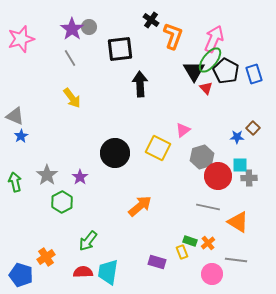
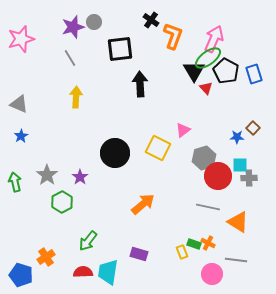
gray circle at (89, 27): moved 5 px right, 5 px up
purple star at (72, 29): moved 1 px right, 2 px up; rotated 20 degrees clockwise
green ellipse at (210, 60): moved 2 px left, 2 px up; rotated 16 degrees clockwise
yellow arrow at (72, 98): moved 4 px right, 1 px up; rotated 140 degrees counterclockwise
gray triangle at (15, 116): moved 4 px right, 12 px up
gray hexagon at (202, 157): moved 2 px right, 1 px down
orange arrow at (140, 206): moved 3 px right, 2 px up
green rectangle at (190, 241): moved 4 px right, 3 px down
orange cross at (208, 243): rotated 24 degrees counterclockwise
purple rectangle at (157, 262): moved 18 px left, 8 px up
